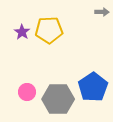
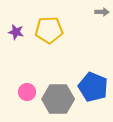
purple star: moved 6 px left; rotated 21 degrees counterclockwise
blue pentagon: rotated 16 degrees counterclockwise
